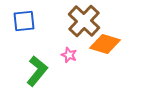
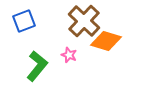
blue square: rotated 15 degrees counterclockwise
orange diamond: moved 1 px right, 3 px up
green L-shape: moved 5 px up
